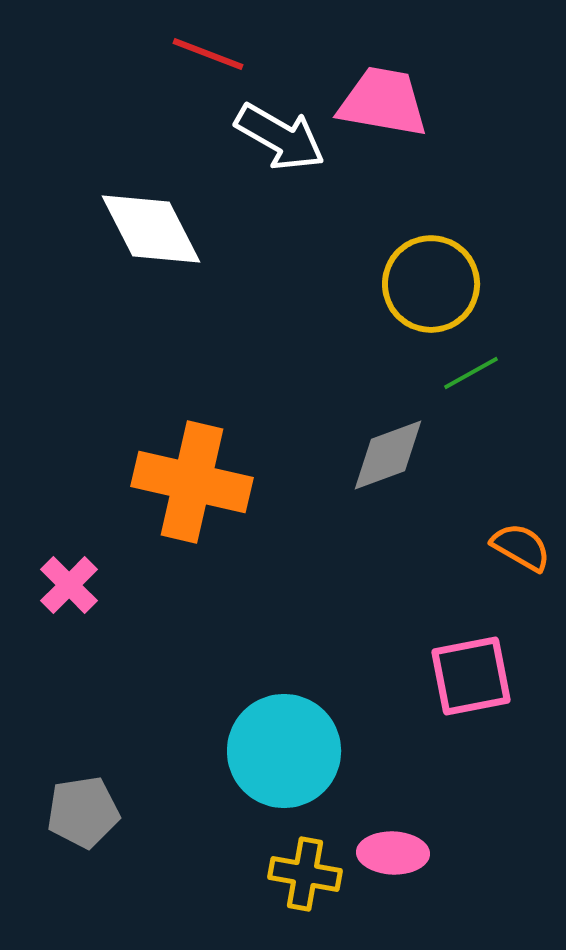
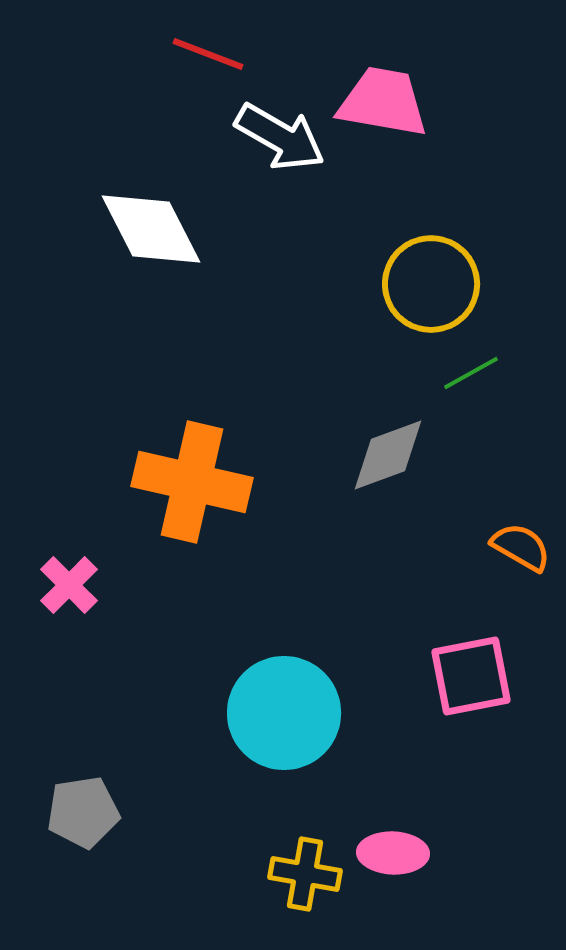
cyan circle: moved 38 px up
